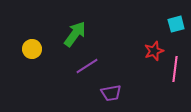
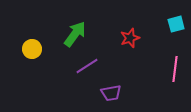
red star: moved 24 px left, 13 px up
